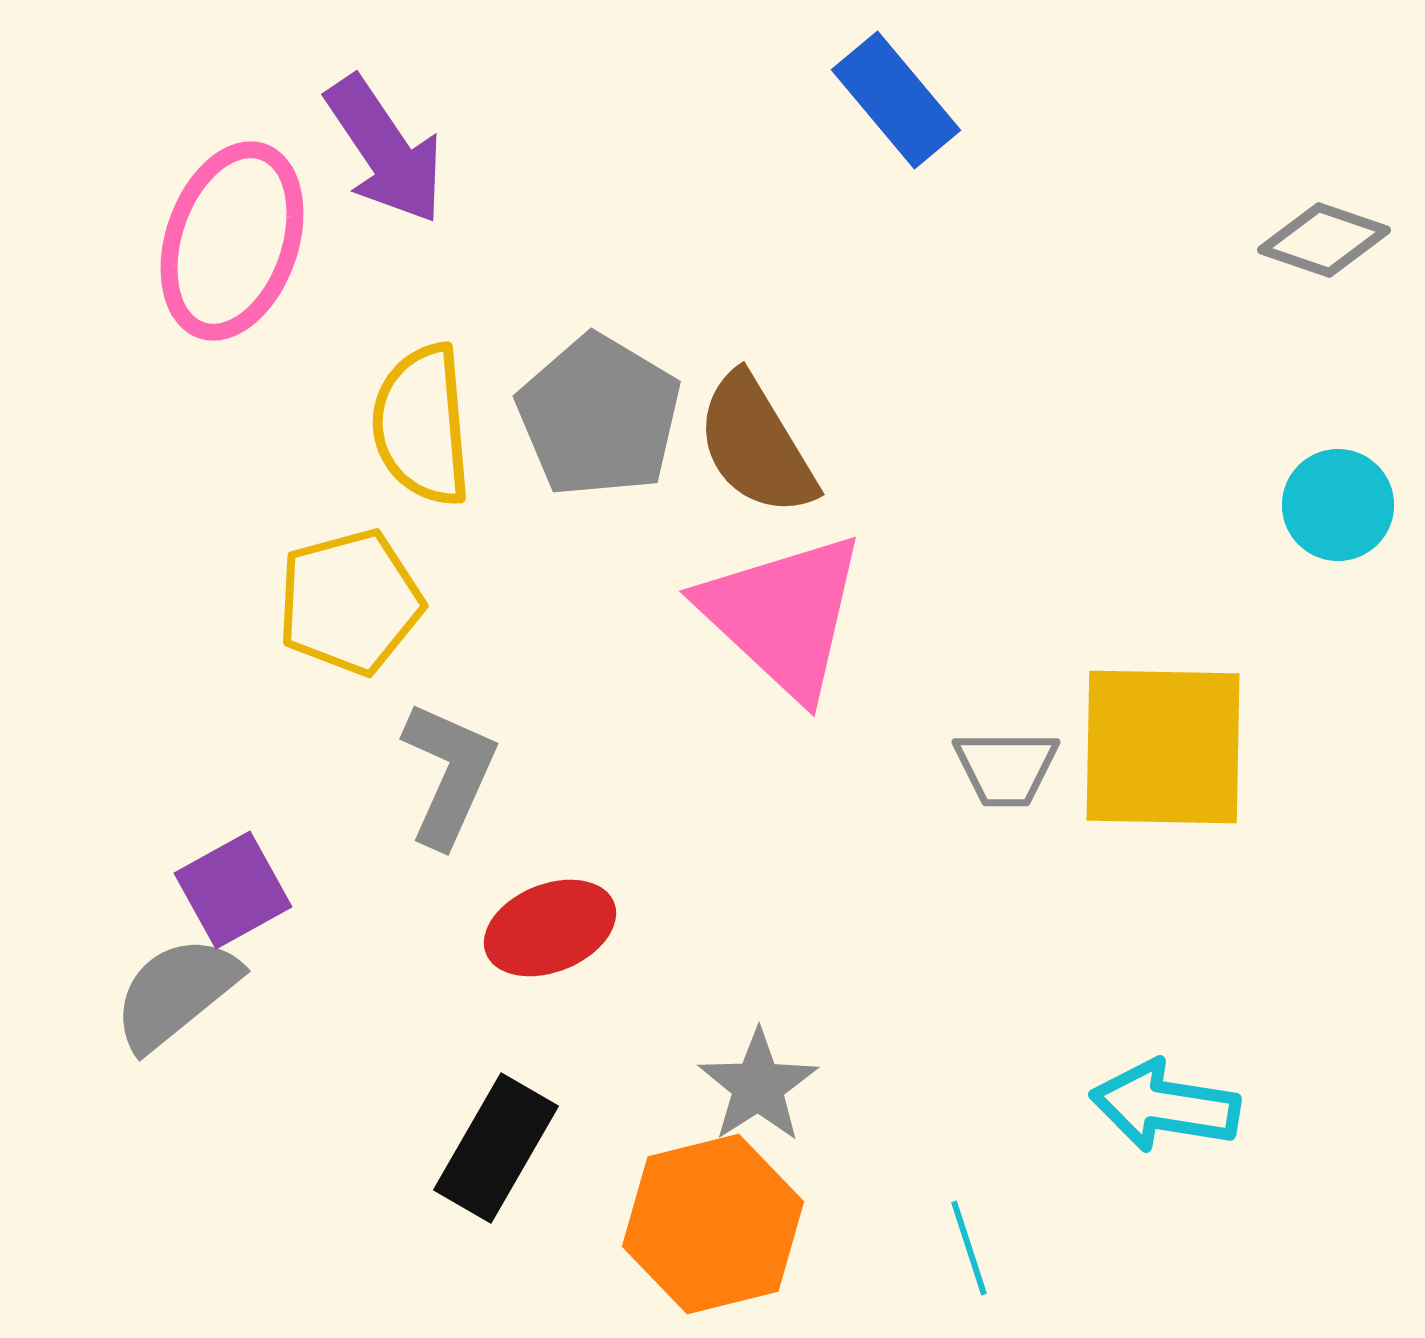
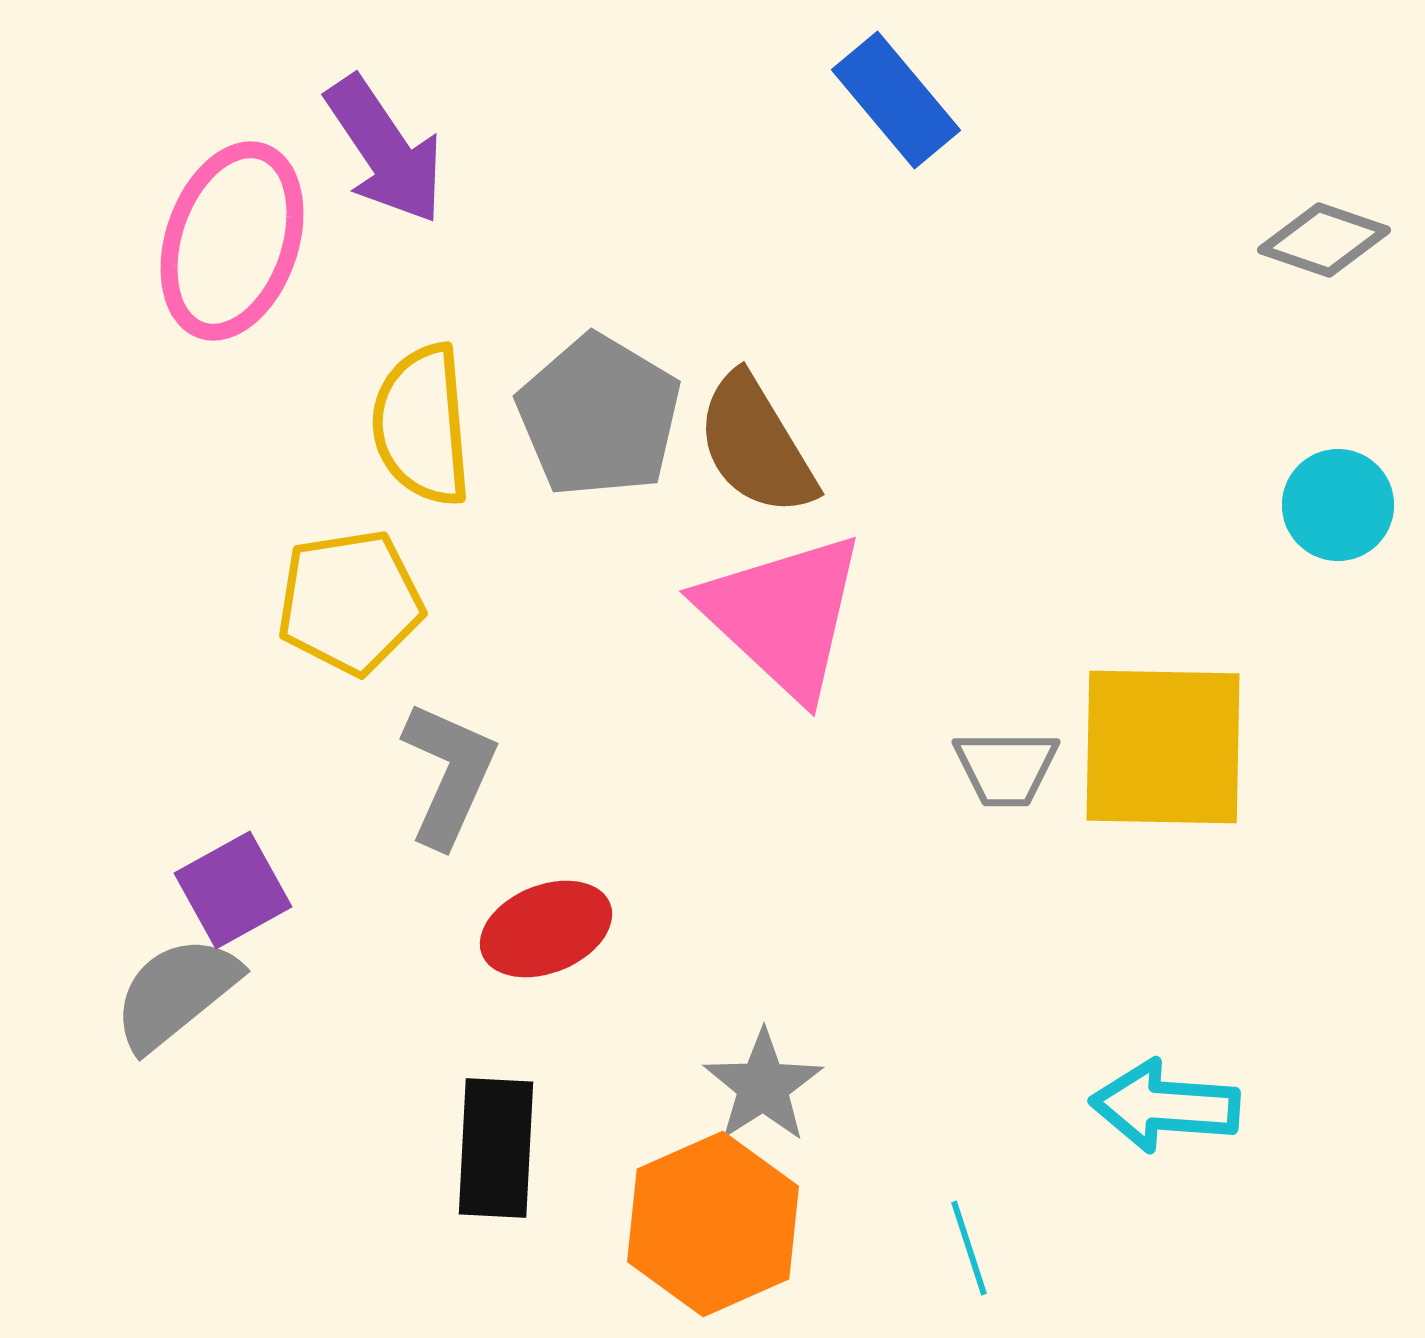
yellow pentagon: rotated 6 degrees clockwise
red ellipse: moved 4 px left, 1 px down
gray star: moved 5 px right
cyan arrow: rotated 5 degrees counterclockwise
black rectangle: rotated 27 degrees counterclockwise
orange hexagon: rotated 10 degrees counterclockwise
